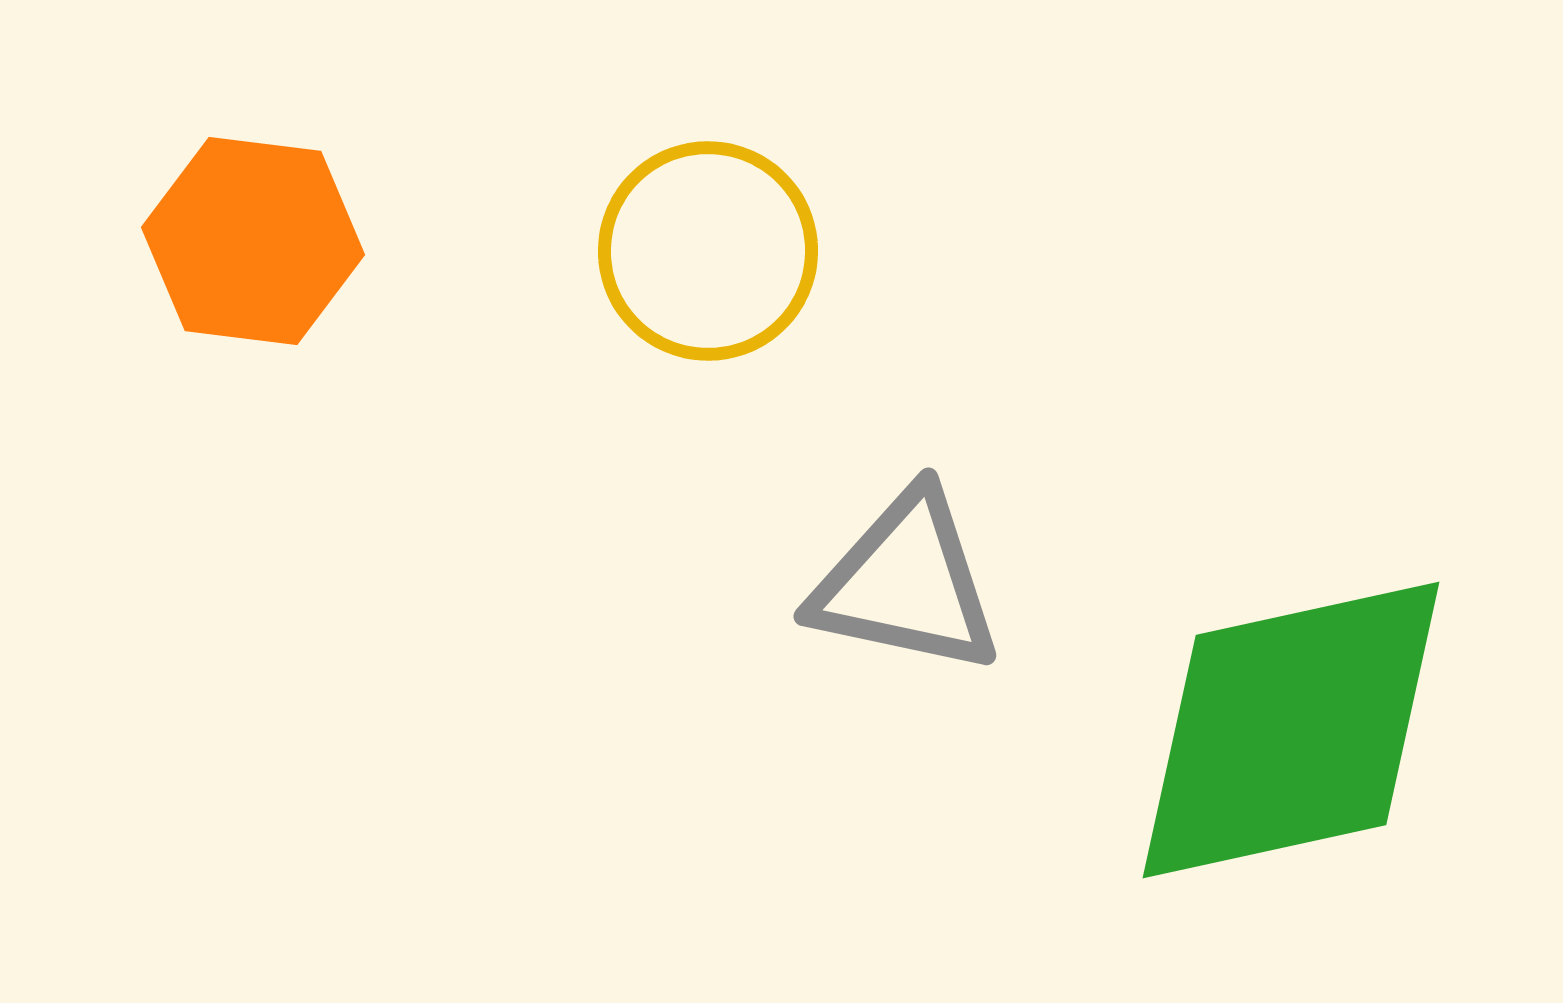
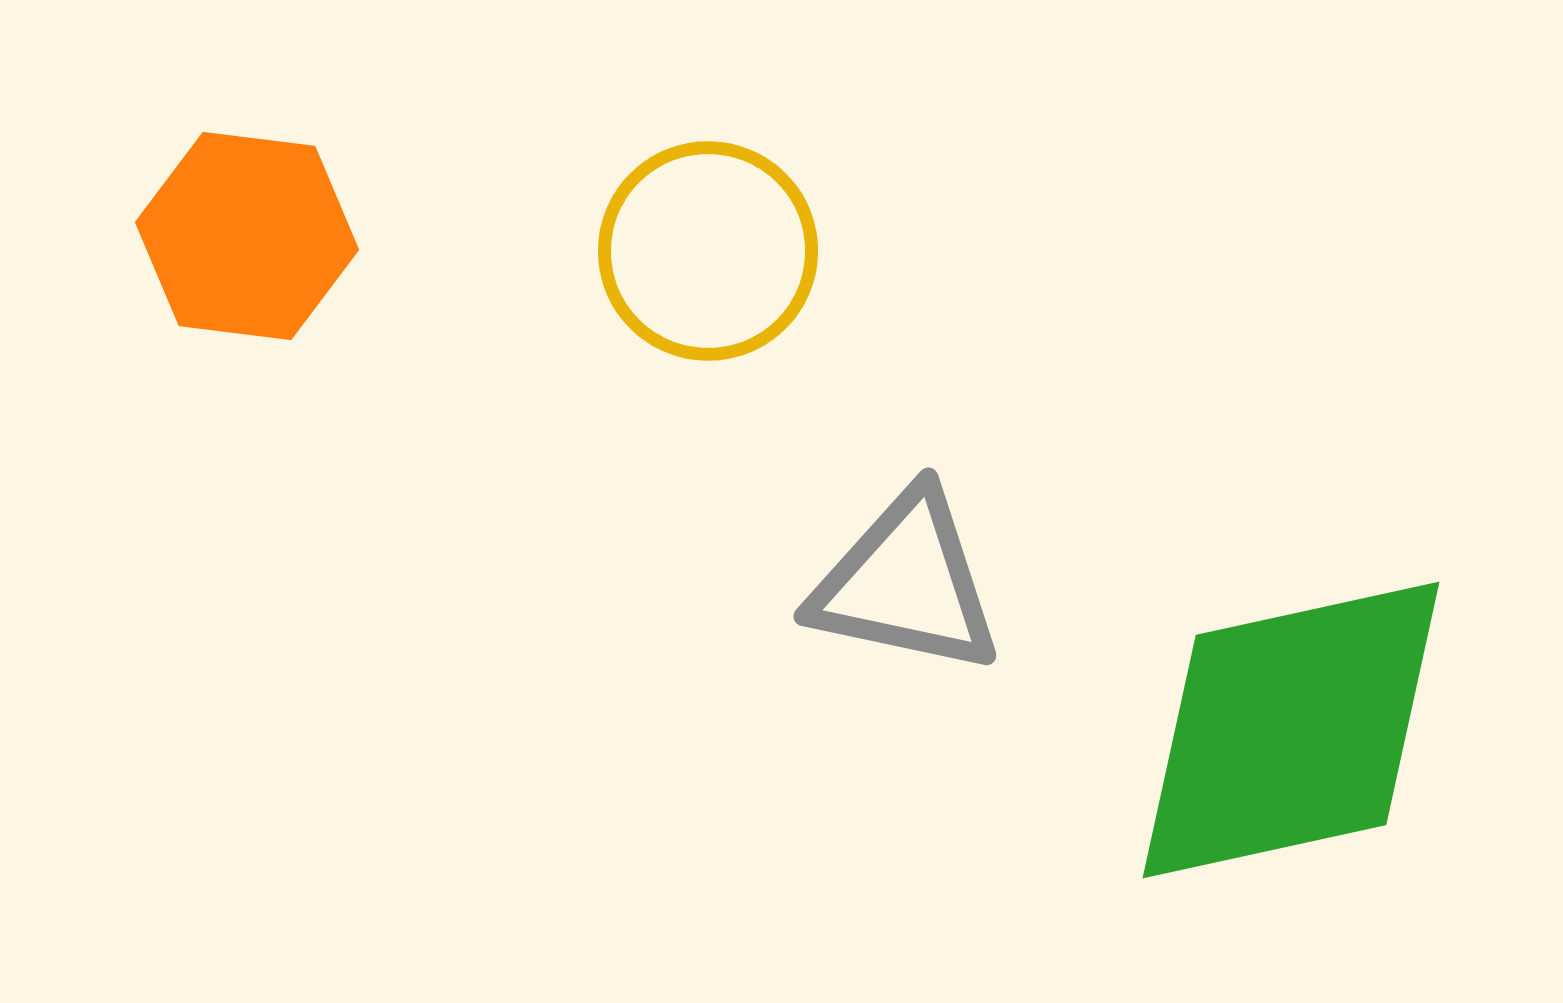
orange hexagon: moved 6 px left, 5 px up
